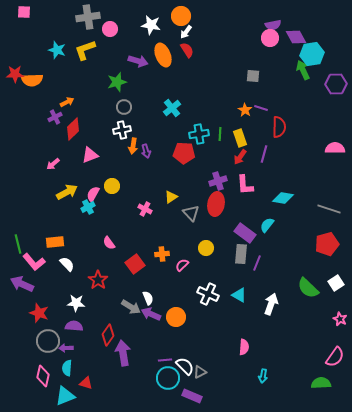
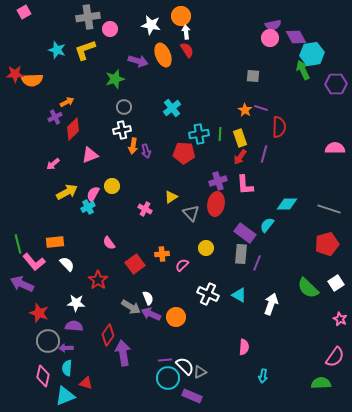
pink square at (24, 12): rotated 32 degrees counterclockwise
white arrow at (186, 32): rotated 136 degrees clockwise
green star at (117, 82): moved 2 px left, 3 px up
cyan diamond at (283, 198): moved 4 px right, 6 px down; rotated 10 degrees counterclockwise
